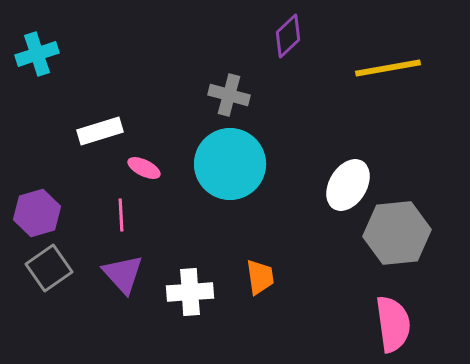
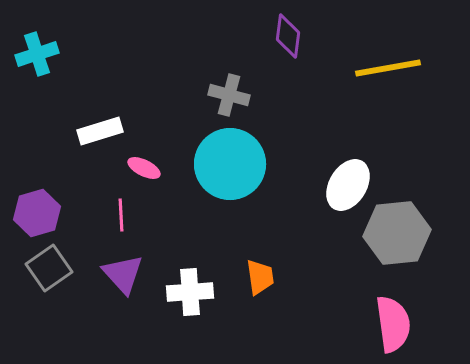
purple diamond: rotated 39 degrees counterclockwise
